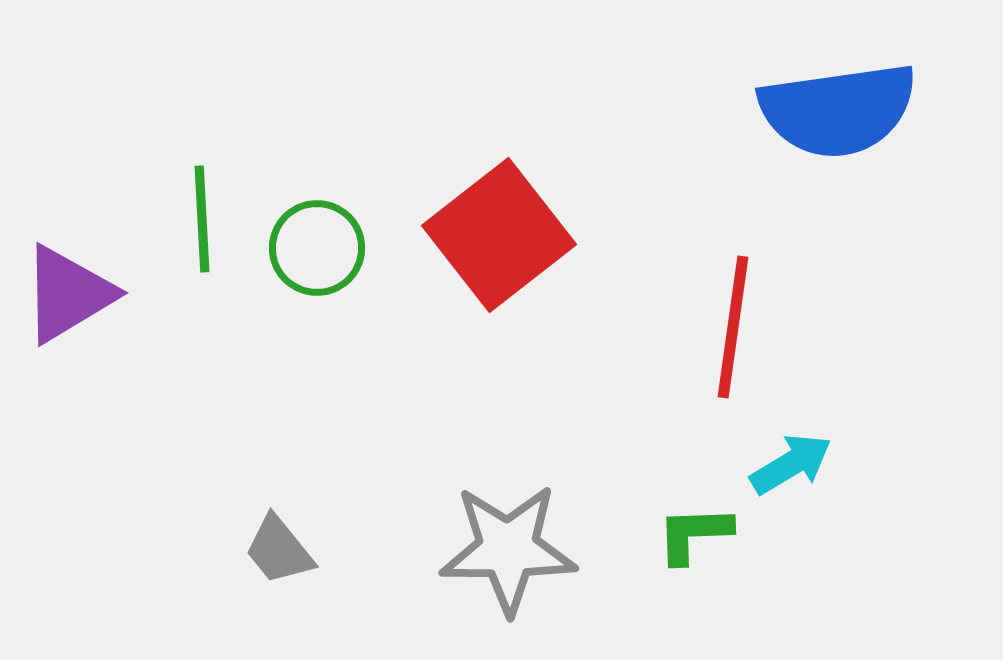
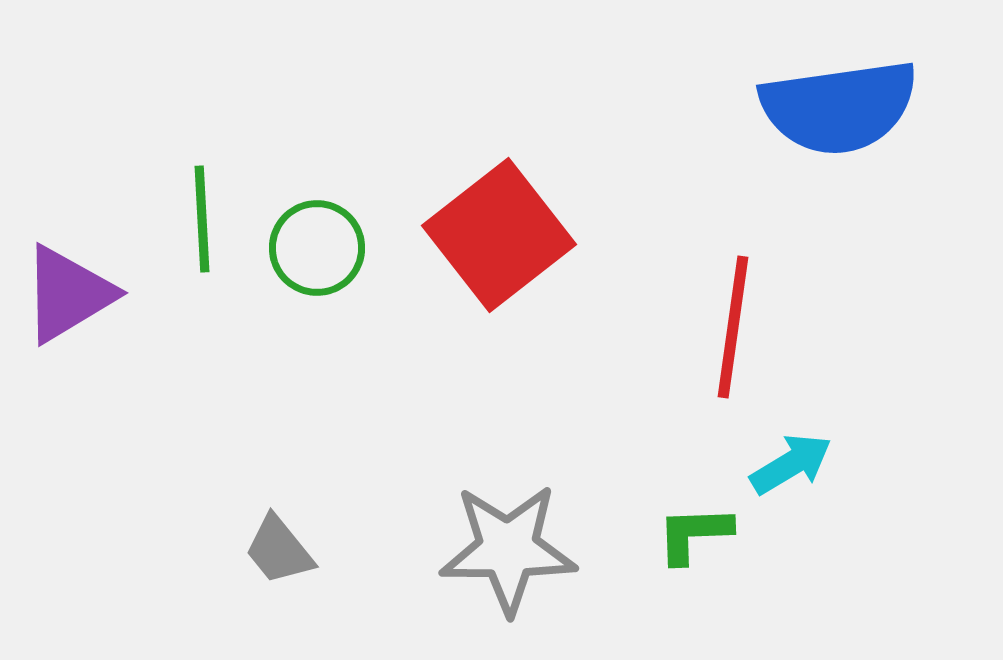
blue semicircle: moved 1 px right, 3 px up
